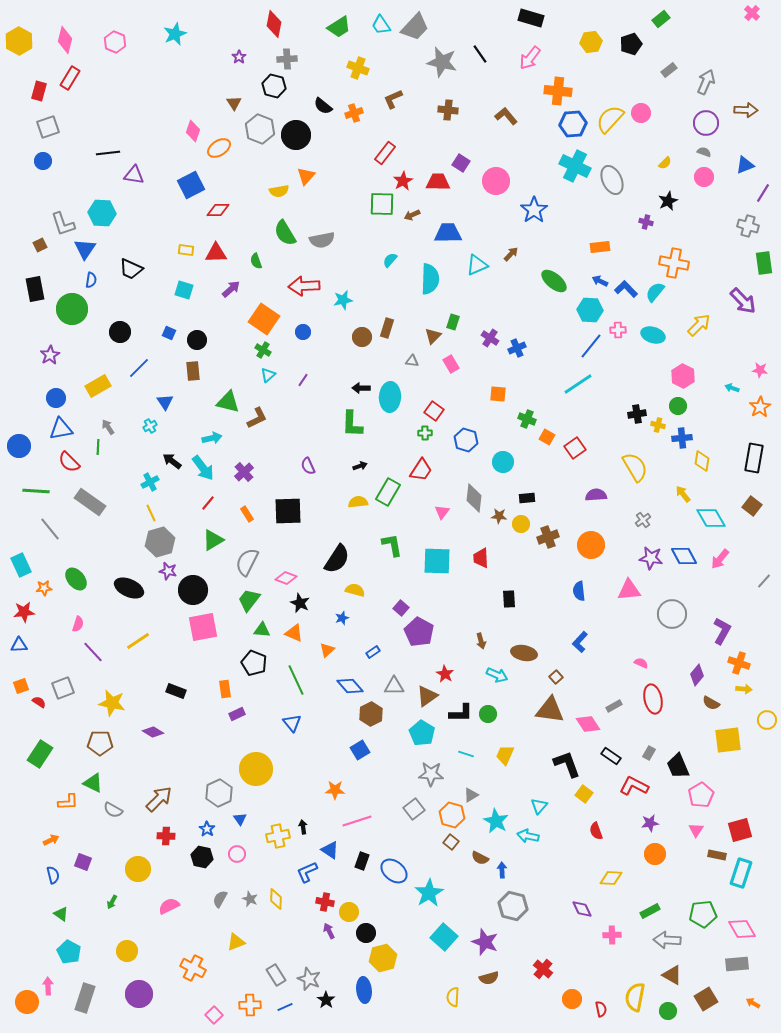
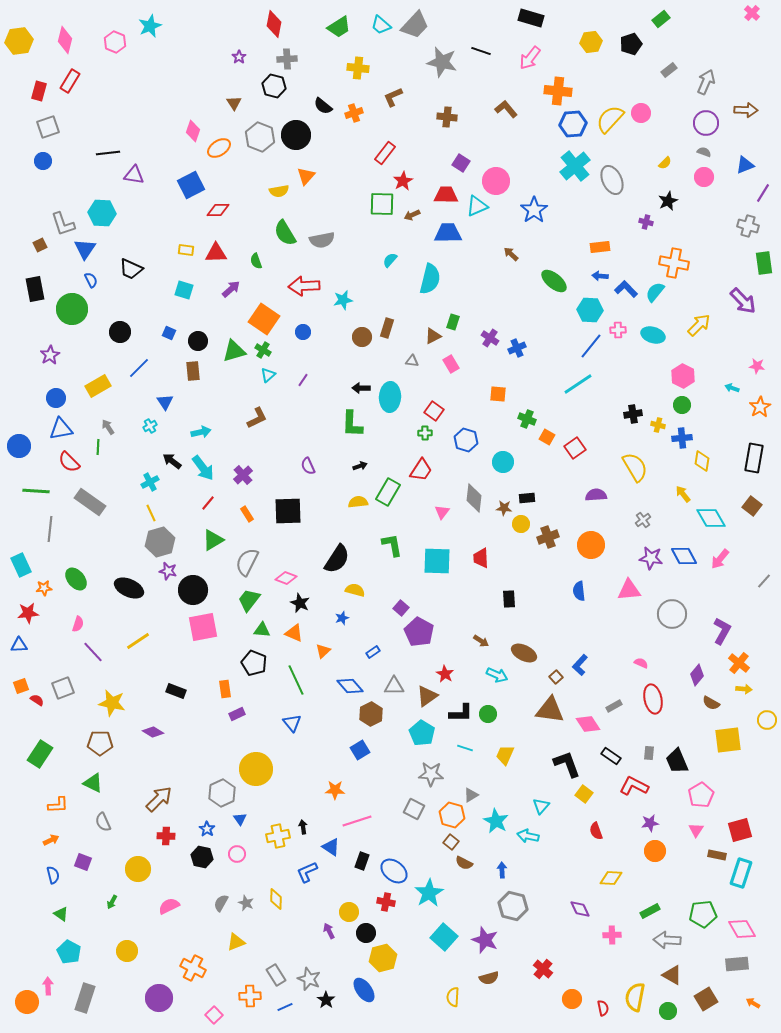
cyan trapezoid at (381, 25): rotated 15 degrees counterclockwise
gray trapezoid at (415, 27): moved 2 px up
cyan star at (175, 34): moved 25 px left, 8 px up
yellow hexagon at (19, 41): rotated 24 degrees clockwise
black line at (480, 54): moved 1 px right, 3 px up; rotated 36 degrees counterclockwise
yellow cross at (358, 68): rotated 15 degrees counterclockwise
red rectangle at (70, 78): moved 3 px down
brown L-shape at (393, 99): moved 2 px up
brown cross at (448, 110): moved 1 px left, 7 px down
brown L-shape at (506, 116): moved 7 px up
gray hexagon at (260, 129): moved 8 px down
cyan cross at (575, 166): rotated 24 degrees clockwise
red trapezoid at (438, 182): moved 8 px right, 13 px down
brown arrow at (511, 254): rotated 91 degrees counterclockwise
cyan triangle at (477, 265): moved 59 px up
cyan semicircle at (430, 279): rotated 12 degrees clockwise
blue semicircle at (91, 280): rotated 35 degrees counterclockwise
blue arrow at (600, 281): moved 5 px up; rotated 21 degrees counterclockwise
brown triangle at (433, 336): rotated 18 degrees clockwise
black circle at (197, 340): moved 1 px right, 1 px down
pink star at (760, 370): moved 3 px left, 4 px up
green triangle at (228, 402): moved 6 px right, 51 px up; rotated 30 degrees counterclockwise
green circle at (678, 406): moved 4 px right, 1 px up
black cross at (637, 414): moved 4 px left
cyan arrow at (212, 438): moved 11 px left, 6 px up
purple cross at (244, 472): moved 1 px left, 3 px down
brown star at (499, 516): moved 5 px right, 8 px up
gray line at (50, 529): rotated 45 degrees clockwise
red star at (24, 612): moved 4 px right, 1 px down
brown arrow at (481, 641): rotated 42 degrees counterclockwise
blue L-shape at (580, 642): moved 23 px down
orange triangle at (327, 650): moved 4 px left, 1 px down
brown ellipse at (524, 653): rotated 15 degrees clockwise
orange cross at (739, 663): rotated 20 degrees clockwise
red semicircle at (39, 702): moved 2 px left, 2 px up
gray rectangle at (649, 753): rotated 24 degrees counterclockwise
cyan line at (466, 754): moved 1 px left, 6 px up
black trapezoid at (678, 766): moved 1 px left, 5 px up
gray hexagon at (219, 793): moved 3 px right
orange L-shape at (68, 802): moved 10 px left, 3 px down
cyan triangle at (539, 806): moved 2 px right
gray square at (414, 809): rotated 25 degrees counterclockwise
gray semicircle at (113, 810): moved 10 px left, 12 px down; rotated 36 degrees clockwise
blue triangle at (330, 850): moved 1 px right, 3 px up
orange circle at (655, 854): moved 3 px up
brown semicircle at (480, 858): moved 16 px left, 5 px down
gray semicircle at (220, 899): moved 1 px right, 4 px down
gray star at (250, 899): moved 4 px left, 4 px down
red cross at (325, 902): moved 61 px right
purple diamond at (582, 909): moved 2 px left
purple star at (485, 942): moved 2 px up
blue ellipse at (364, 990): rotated 30 degrees counterclockwise
purple circle at (139, 994): moved 20 px right, 4 px down
orange cross at (250, 1005): moved 9 px up
red semicircle at (601, 1009): moved 2 px right, 1 px up
